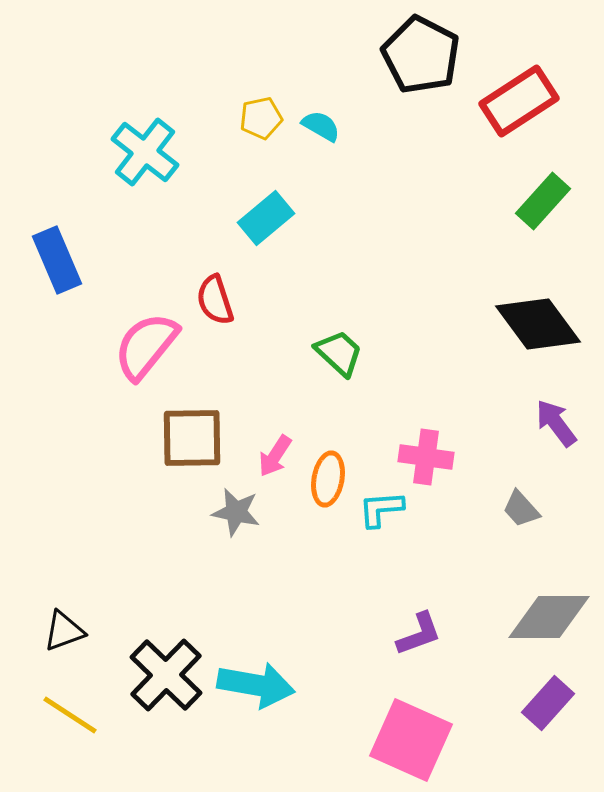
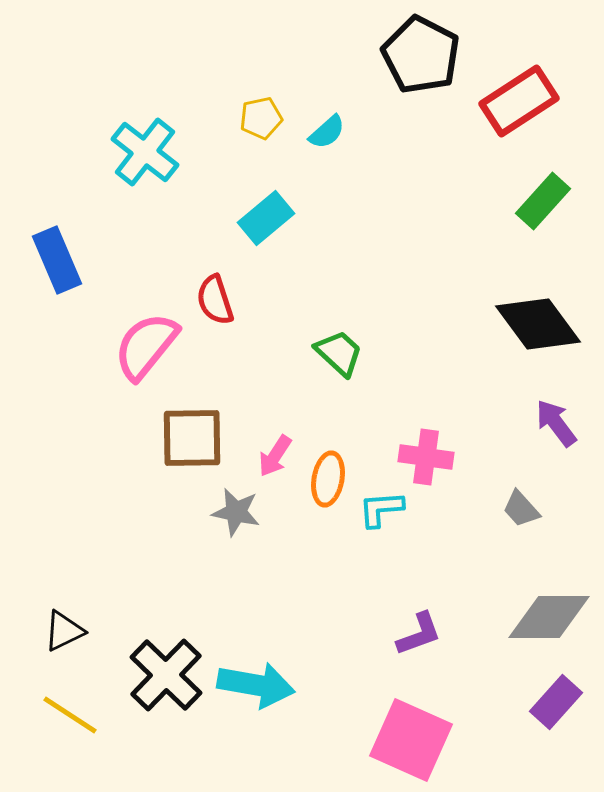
cyan semicircle: moved 6 px right, 6 px down; rotated 108 degrees clockwise
black triangle: rotated 6 degrees counterclockwise
purple rectangle: moved 8 px right, 1 px up
